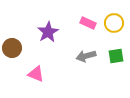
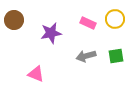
yellow circle: moved 1 px right, 4 px up
purple star: moved 3 px right, 1 px down; rotated 20 degrees clockwise
brown circle: moved 2 px right, 28 px up
